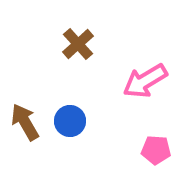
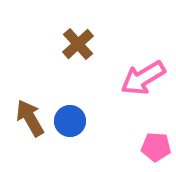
pink arrow: moved 2 px left, 3 px up
brown arrow: moved 5 px right, 4 px up
pink pentagon: moved 3 px up
